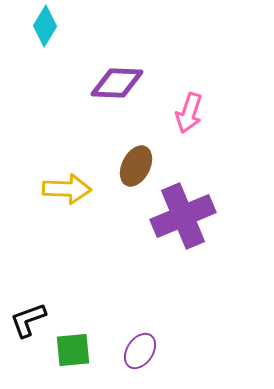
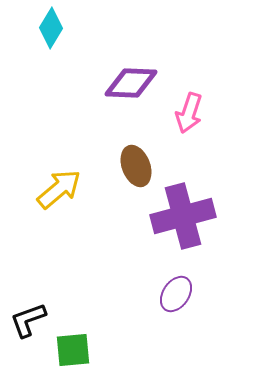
cyan diamond: moved 6 px right, 2 px down
purple diamond: moved 14 px right
brown ellipse: rotated 48 degrees counterclockwise
yellow arrow: moved 8 px left; rotated 42 degrees counterclockwise
purple cross: rotated 8 degrees clockwise
purple ellipse: moved 36 px right, 57 px up
